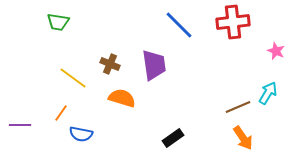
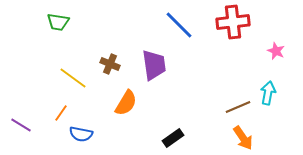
cyan arrow: rotated 20 degrees counterclockwise
orange semicircle: moved 4 px right, 5 px down; rotated 104 degrees clockwise
purple line: moved 1 px right; rotated 30 degrees clockwise
